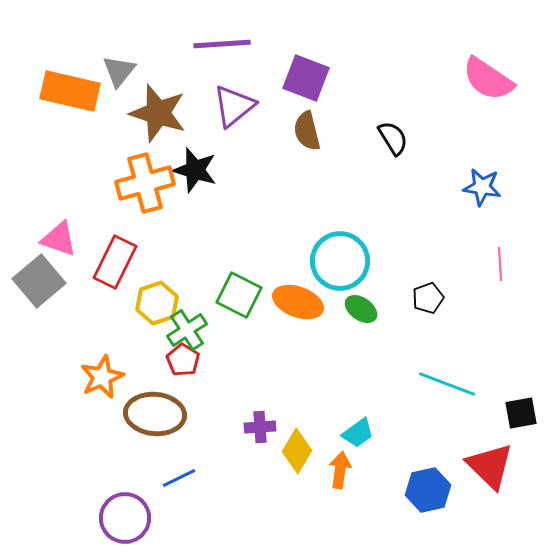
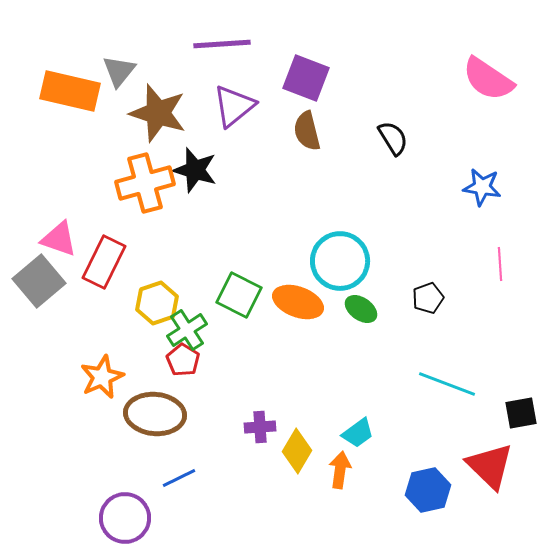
red rectangle: moved 11 px left
